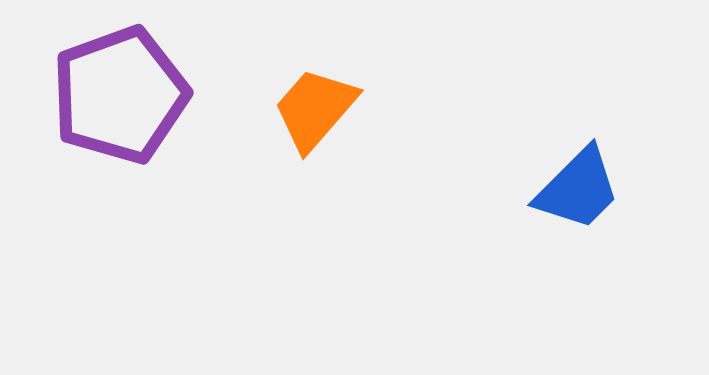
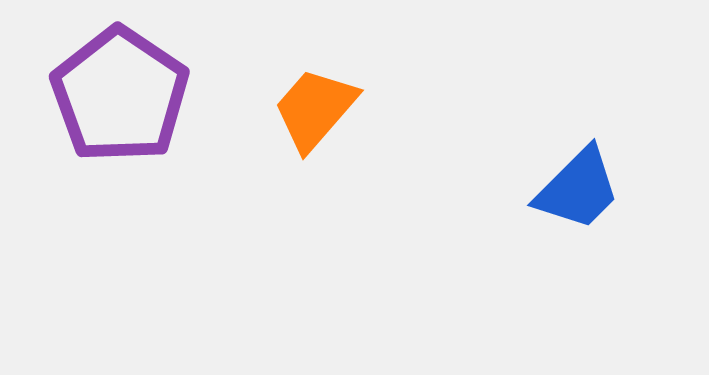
purple pentagon: rotated 18 degrees counterclockwise
